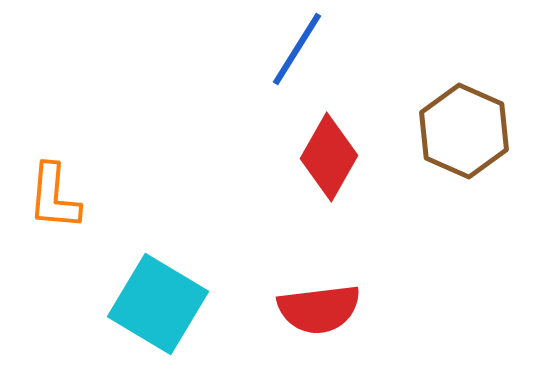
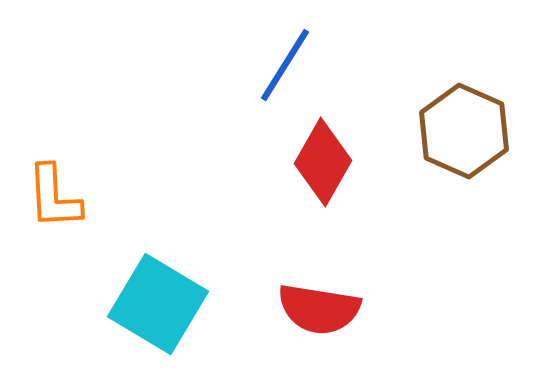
blue line: moved 12 px left, 16 px down
red diamond: moved 6 px left, 5 px down
orange L-shape: rotated 8 degrees counterclockwise
red semicircle: rotated 16 degrees clockwise
